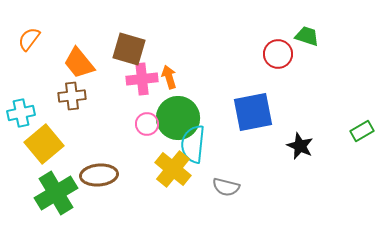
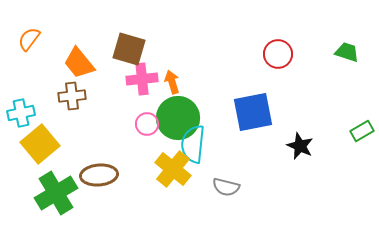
green trapezoid: moved 40 px right, 16 px down
orange arrow: moved 3 px right, 5 px down
yellow square: moved 4 px left
